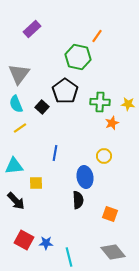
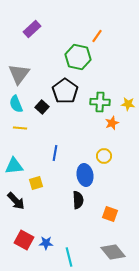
yellow line: rotated 40 degrees clockwise
blue ellipse: moved 2 px up
yellow square: rotated 16 degrees counterclockwise
